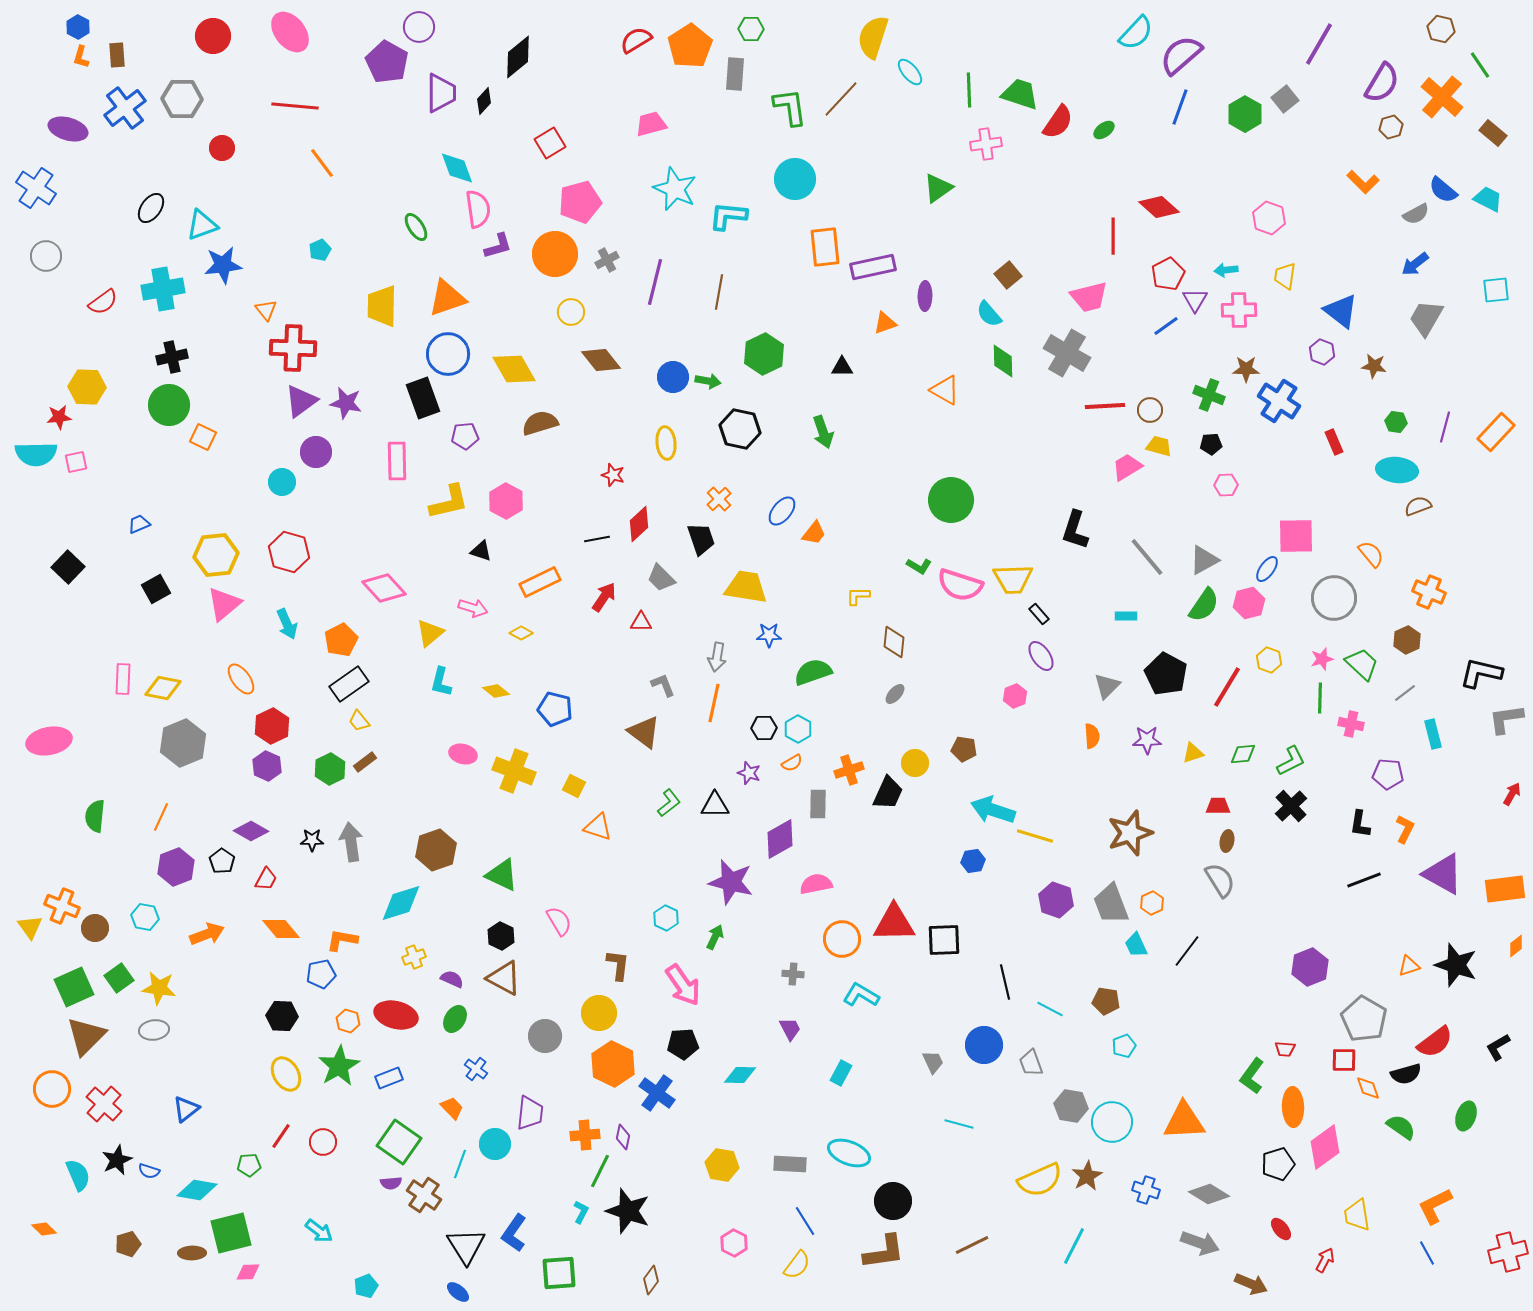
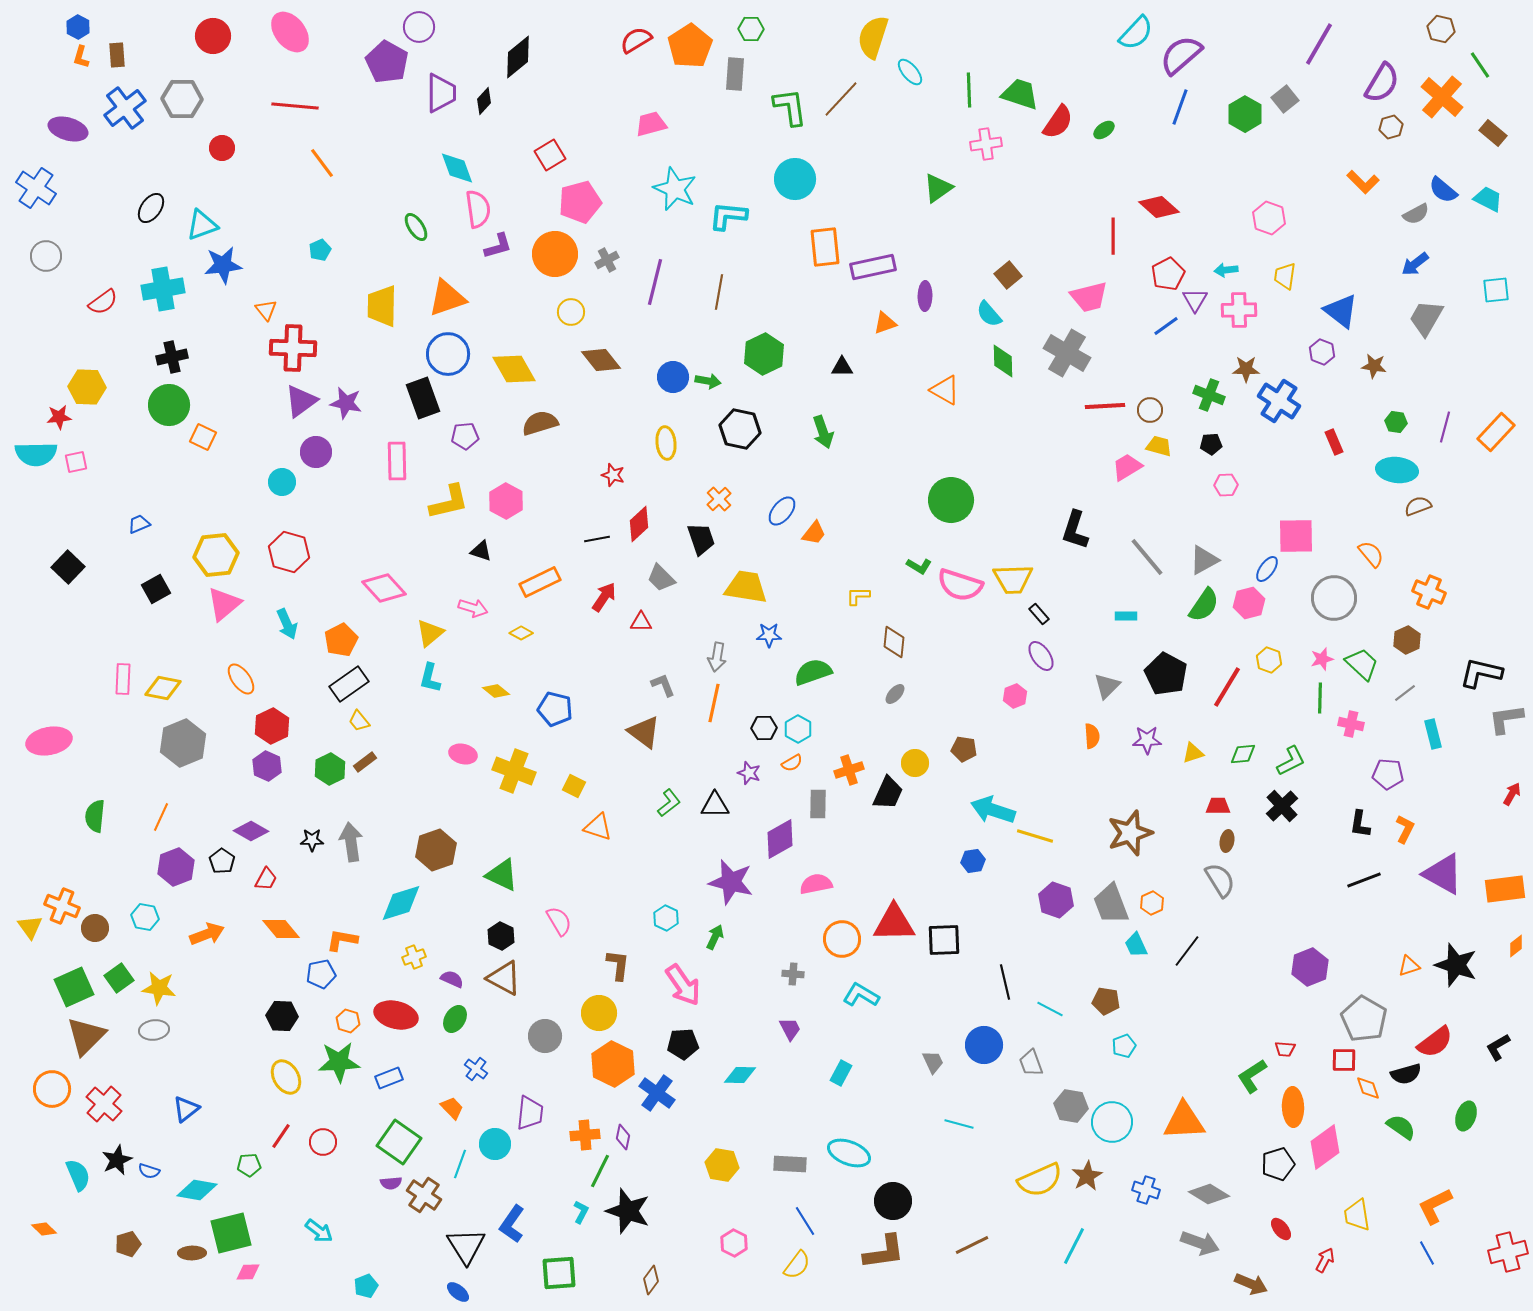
red square at (550, 143): moved 12 px down
cyan L-shape at (441, 682): moved 11 px left, 4 px up
black cross at (1291, 806): moved 9 px left
green star at (339, 1066): moved 4 px up; rotated 27 degrees clockwise
yellow ellipse at (286, 1074): moved 3 px down
green L-shape at (1252, 1076): rotated 21 degrees clockwise
blue L-shape at (514, 1233): moved 2 px left, 9 px up
